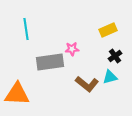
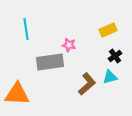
pink star: moved 3 px left, 4 px up; rotated 16 degrees clockwise
brown L-shape: rotated 80 degrees counterclockwise
